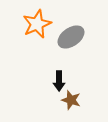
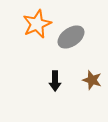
black arrow: moved 4 px left
brown star: moved 21 px right, 20 px up
